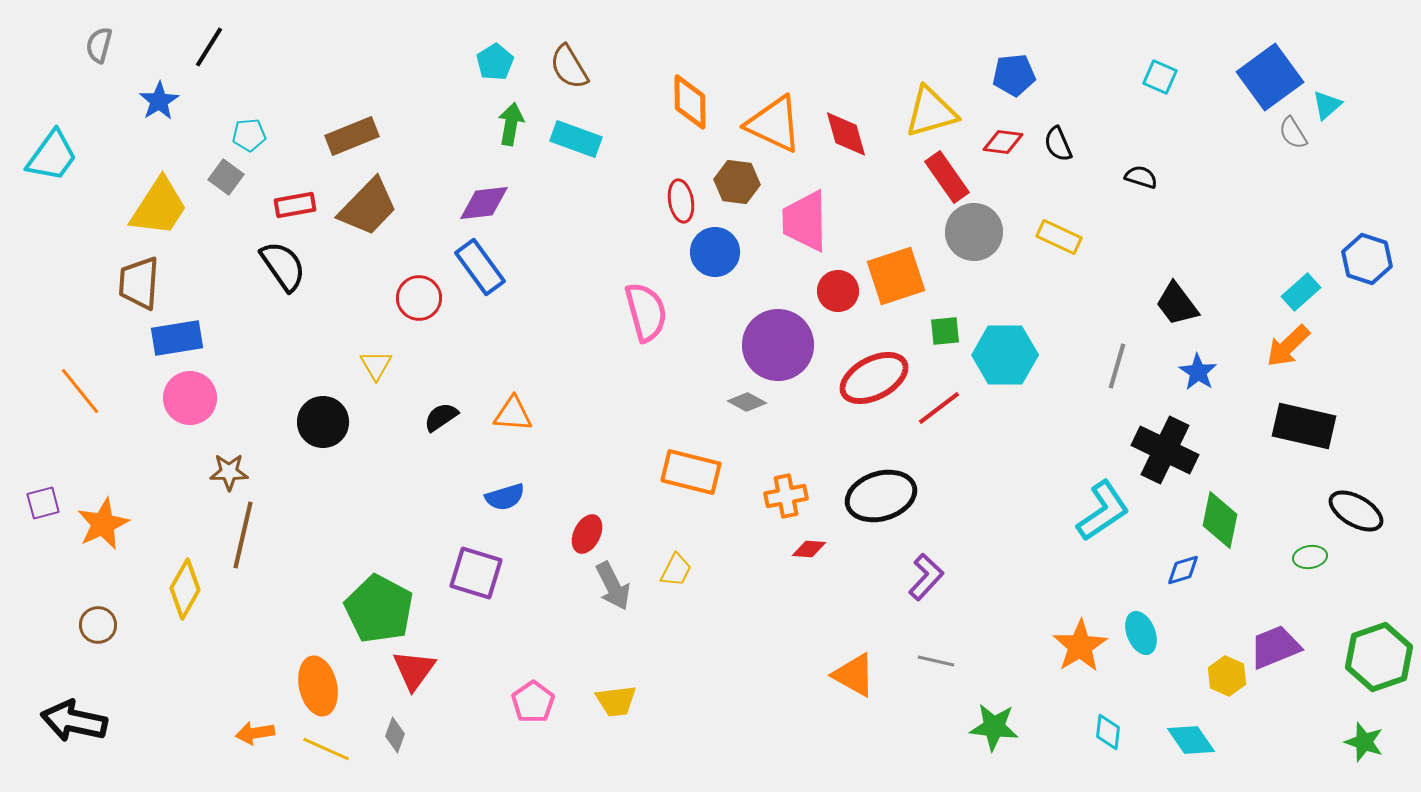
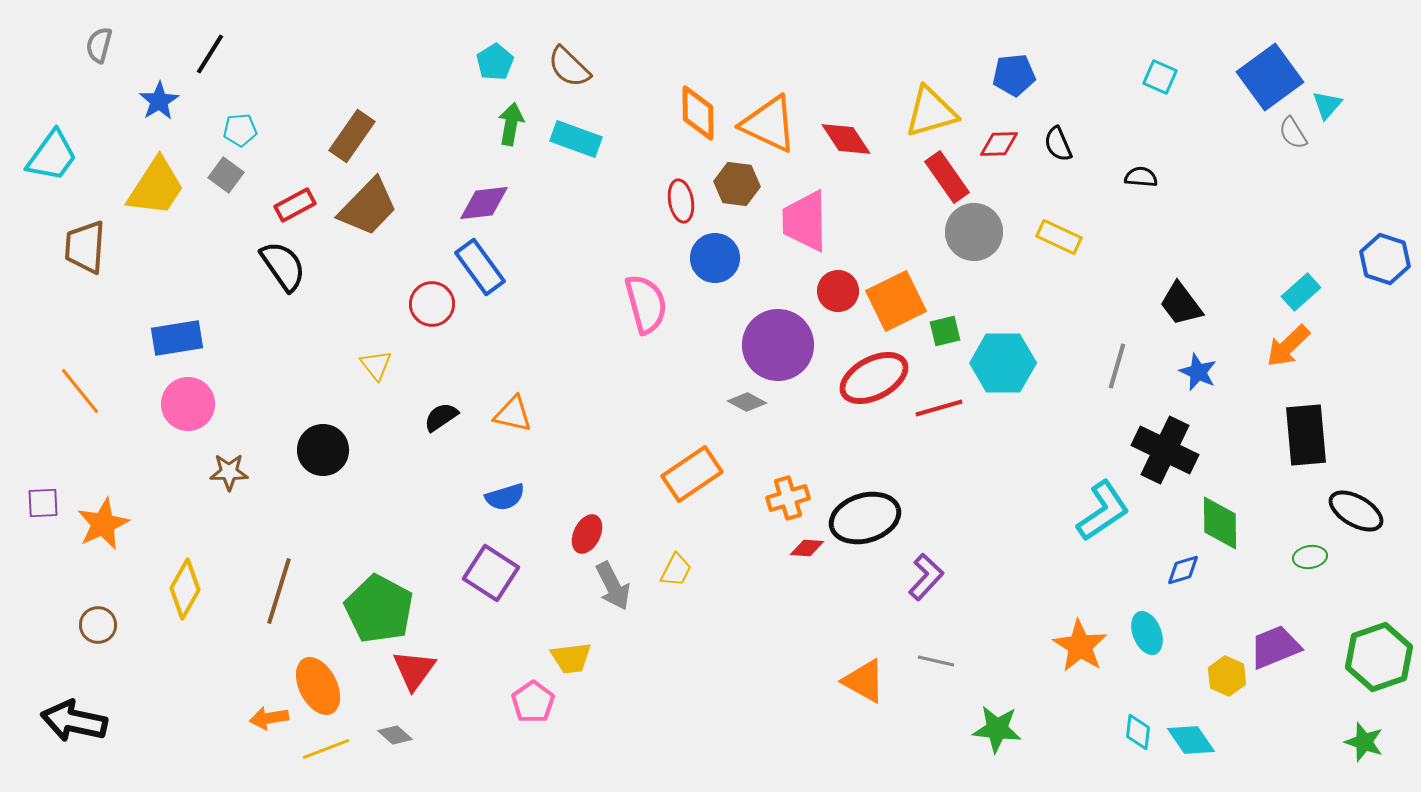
black line at (209, 47): moved 1 px right, 7 px down
brown semicircle at (569, 67): rotated 15 degrees counterclockwise
orange diamond at (690, 102): moved 8 px right, 11 px down
cyan triangle at (1327, 105): rotated 8 degrees counterclockwise
orange triangle at (774, 124): moved 5 px left
red diamond at (846, 134): moved 5 px down; rotated 18 degrees counterclockwise
cyan pentagon at (249, 135): moved 9 px left, 5 px up
brown rectangle at (352, 136): rotated 33 degrees counterclockwise
red diamond at (1003, 142): moved 4 px left, 2 px down; rotated 9 degrees counterclockwise
gray square at (226, 177): moved 2 px up
black semicircle at (1141, 177): rotated 12 degrees counterclockwise
brown hexagon at (737, 182): moved 2 px down
red rectangle at (295, 205): rotated 18 degrees counterclockwise
yellow trapezoid at (159, 207): moved 3 px left, 20 px up
blue circle at (715, 252): moved 6 px down
blue hexagon at (1367, 259): moved 18 px right
orange square at (896, 276): moved 25 px down; rotated 8 degrees counterclockwise
brown trapezoid at (139, 283): moved 54 px left, 36 px up
red circle at (419, 298): moved 13 px right, 6 px down
black trapezoid at (1177, 304): moved 4 px right
pink semicircle at (646, 312): moved 8 px up
green square at (945, 331): rotated 8 degrees counterclockwise
cyan hexagon at (1005, 355): moved 2 px left, 8 px down
yellow triangle at (376, 365): rotated 8 degrees counterclockwise
blue star at (1198, 372): rotated 9 degrees counterclockwise
pink circle at (190, 398): moved 2 px left, 6 px down
red line at (939, 408): rotated 21 degrees clockwise
orange triangle at (513, 414): rotated 9 degrees clockwise
black circle at (323, 422): moved 28 px down
black rectangle at (1304, 426): moved 2 px right, 9 px down; rotated 72 degrees clockwise
orange rectangle at (691, 472): moved 1 px right, 2 px down; rotated 48 degrees counterclockwise
orange cross at (786, 496): moved 2 px right, 2 px down; rotated 6 degrees counterclockwise
black ellipse at (881, 496): moved 16 px left, 22 px down
purple square at (43, 503): rotated 12 degrees clockwise
green diamond at (1220, 520): moved 3 px down; rotated 12 degrees counterclockwise
brown line at (243, 535): moved 36 px right, 56 px down; rotated 4 degrees clockwise
red diamond at (809, 549): moved 2 px left, 1 px up
purple square at (476, 573): moved 15 px right; rotated 16 degrees clockwise
cyan ellipse at (1141, 633): moved 6 px right
orange star at (1080, 646): rotated 8 degrees counterclockwise
orange triangle at (854, 675): moved 10 px right, 6 px down
orange ellipse at (318, 686): rotated 14 degrees counterclockwise
yellow trapezoid at (616, 701): moved 45 px left, 43 px up
green star at (994, 727): moved 3 px right, 2 px down
cyan diamond at (1108, 732): moved 30 px right
orange arrow at (255, 733): moved 14 px right, 15 px up
gray diamond at (395, 735): rotated 68 degrees counterclockwise
yellow line at (326, 749): rotated 45 degrees counterclockwise
